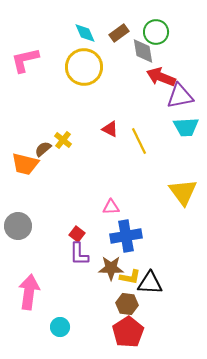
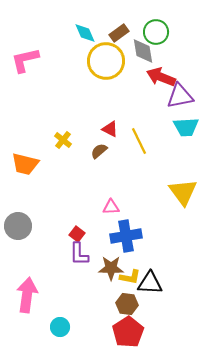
yellow circle: moved 22 px right, 6 px up
brown semicircle: moved 56 px right, 2 px down
pink arrow: moved 2 px left, 3 px down
